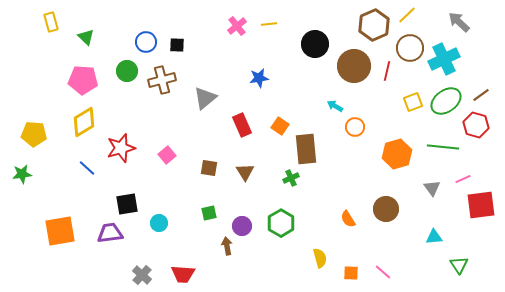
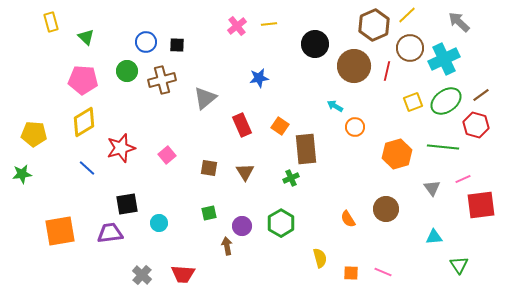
pink line at (383, 272): rotated 18 degrees counterclockwise
